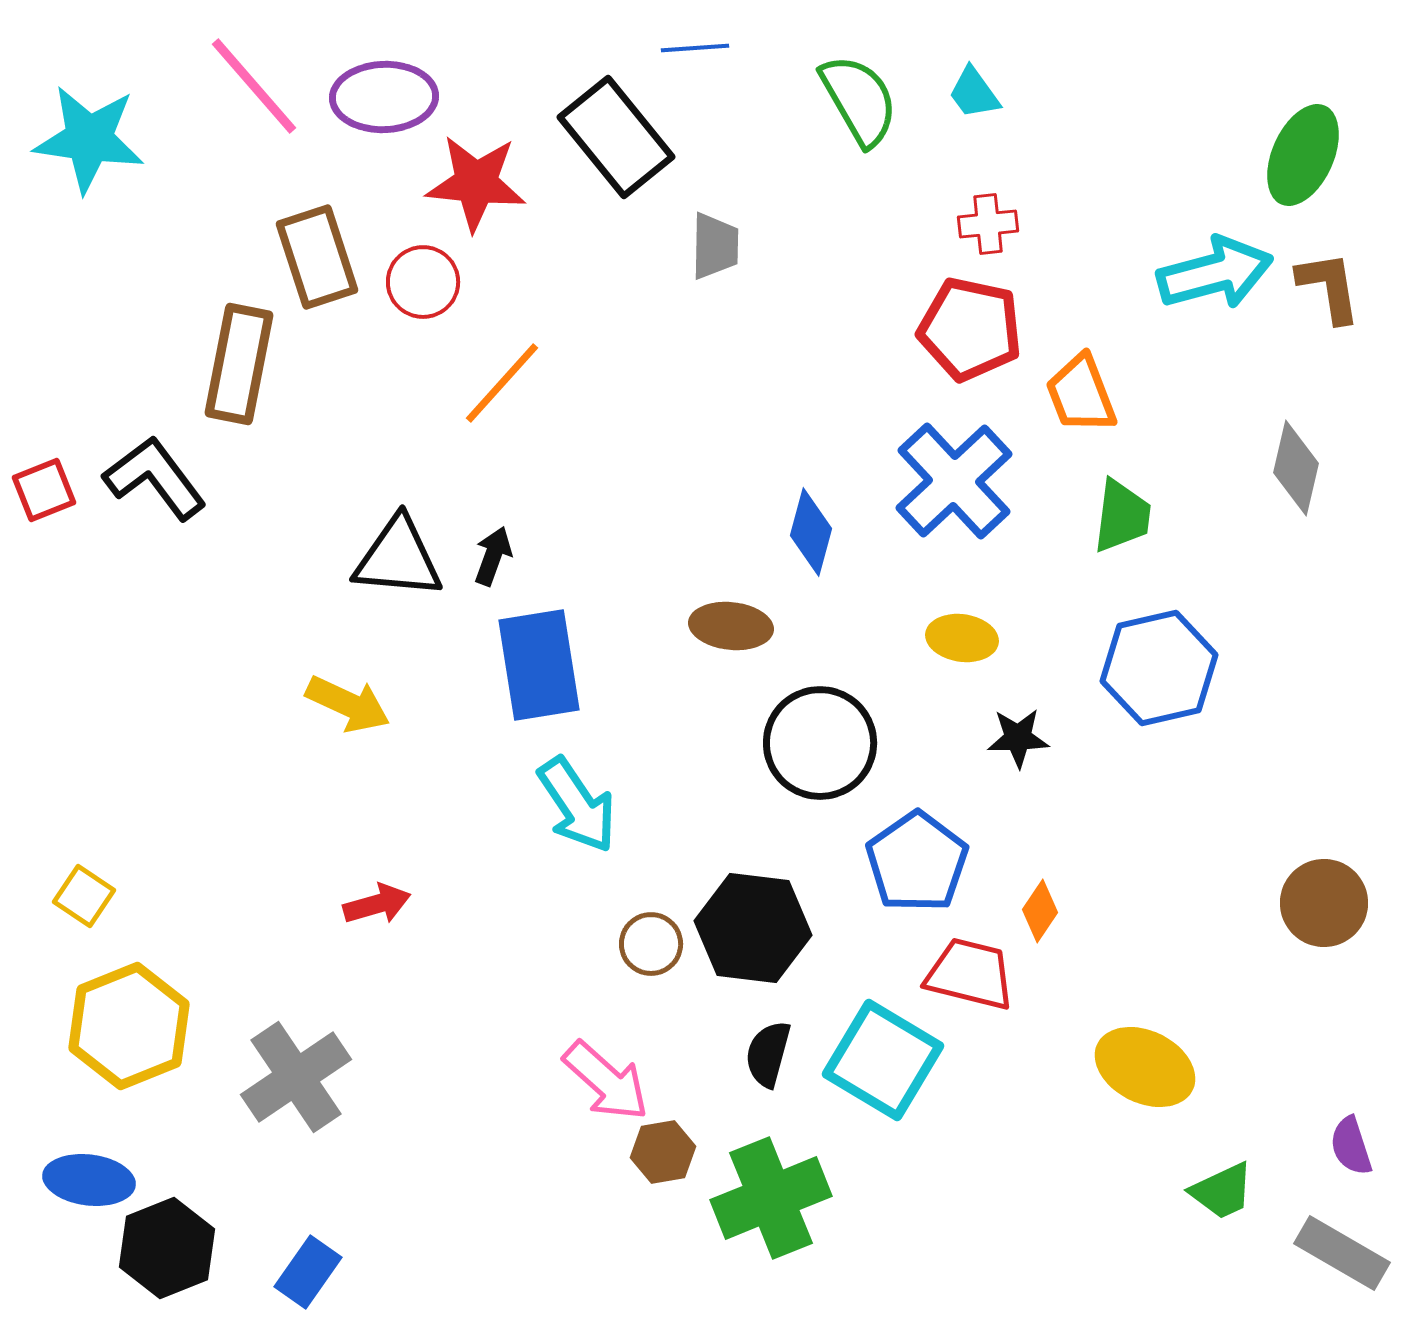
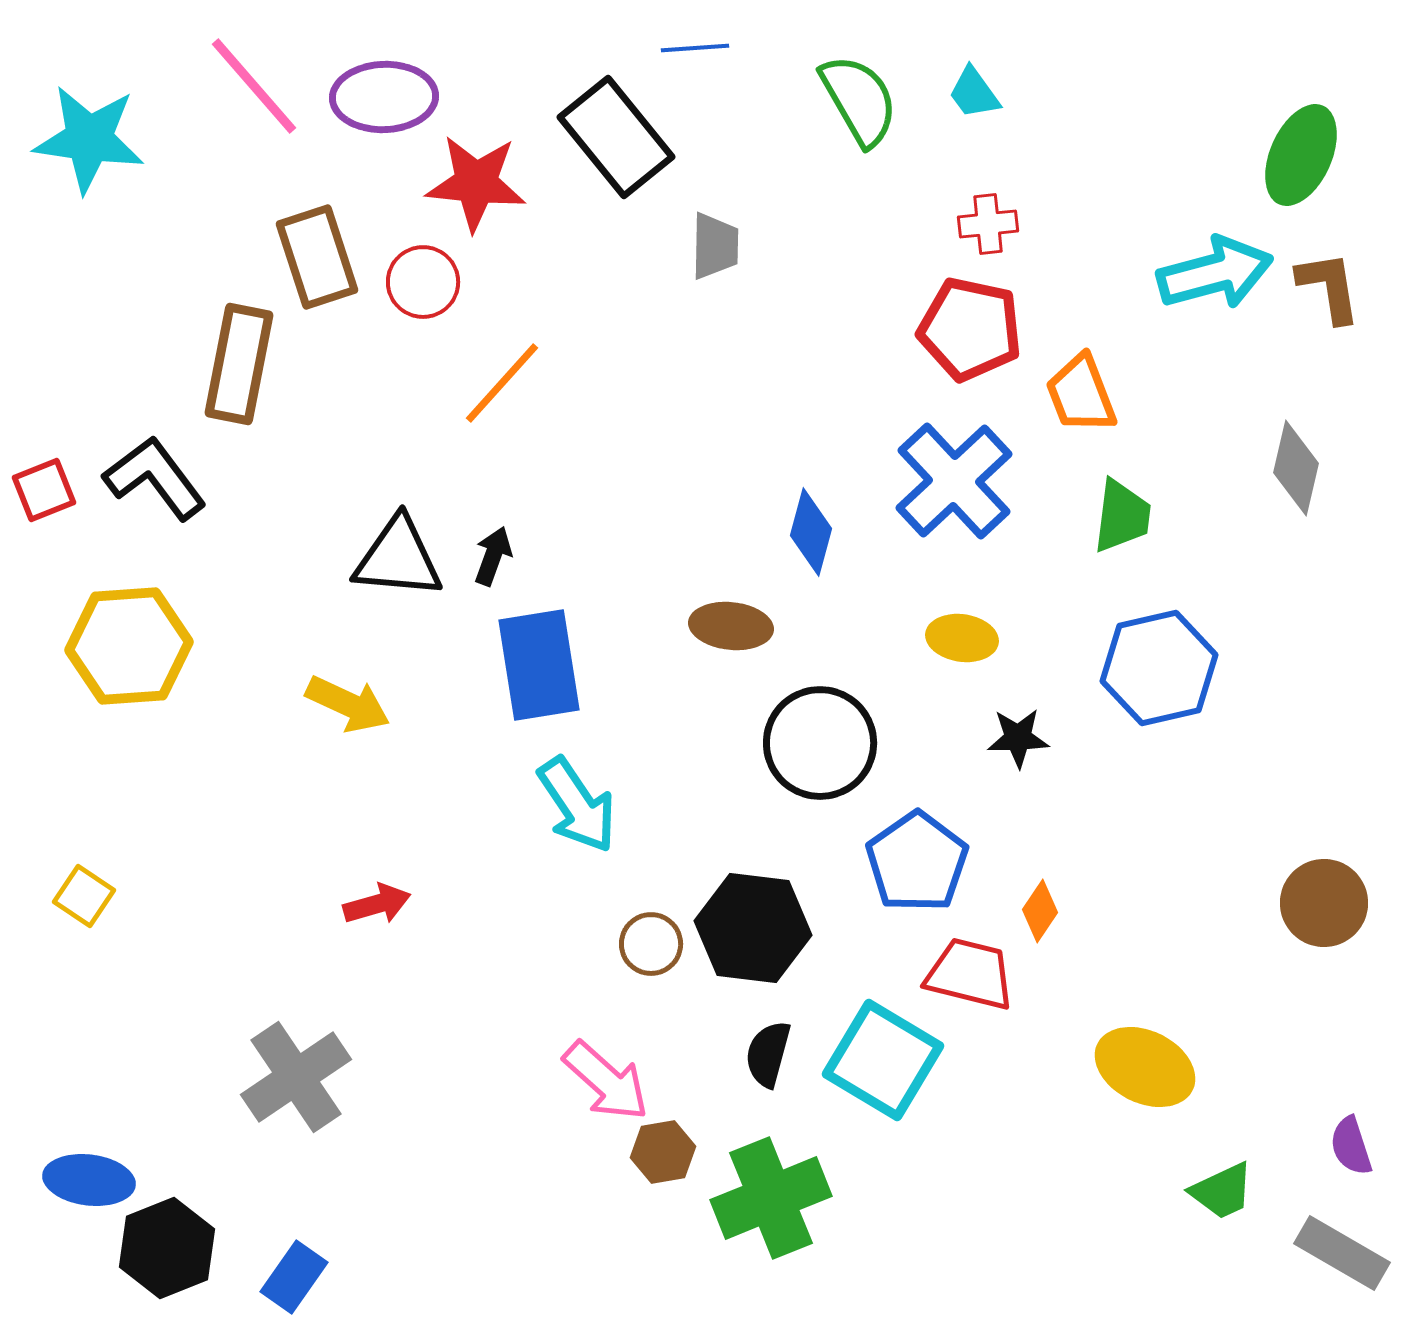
green ellipse at (1303, 155): moved 2 px left
yellow hexagon at (129, 1026): moved 380 px up; rotated 18 degrees clockwise
blue rectangle at (308, 1272): moved 14 px left, 5 px down
